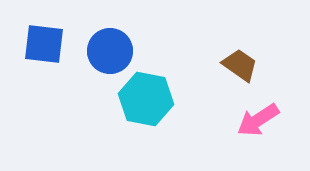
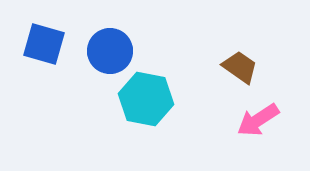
blue square: rotated 9 degrees clockwise
brown trapezoid: moved 2 px down
